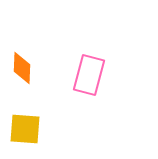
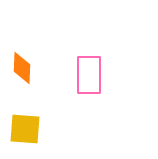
pink rectangle: rotated 15 degrees counterclockwise
